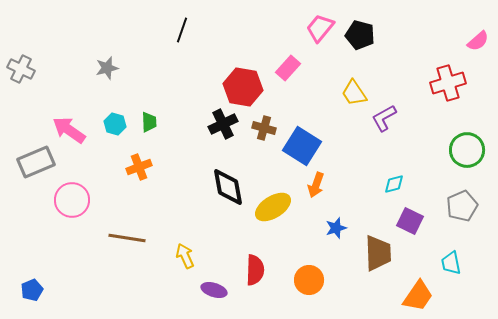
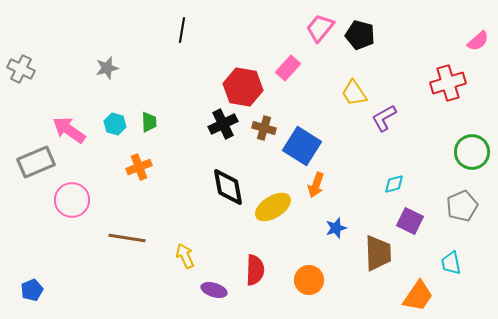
black line: rotated 10 degrees counterclockwise
green circle: moved 5 px right, 2 px down
